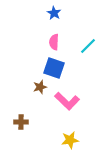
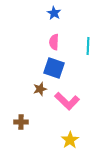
cyan line: rotated 42 degrees counterclockwise
brown star: moved 2 px down
yellow star: rotated 24 degrees counterclockwise
